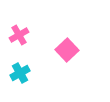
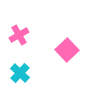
cyan cross: rotated 18 degrees counterclockwise
